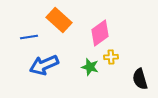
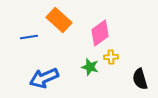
blue arrow: moved 13 px down
